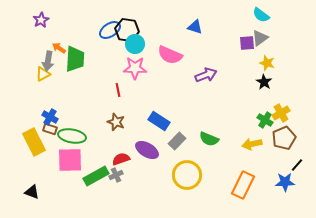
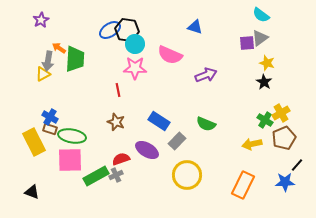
green semicircle: moved 3 px left, 15 px up
